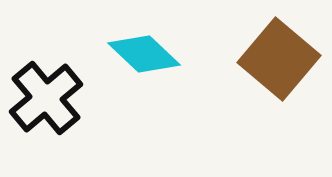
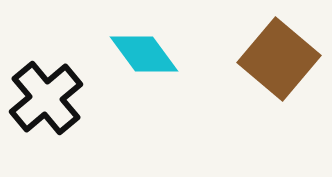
cyan diamond: rotated 10 degrees clockwise
